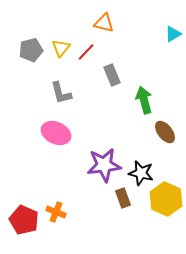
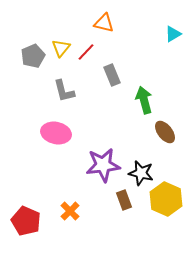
gray pentagon: moved 2 px right, 6 px down; rotated 10 degrees counterclockwise
gray L-shape: moved 3 px right, 2 px up
pink ellipse: rotated 12 degrees counterclockwise
purple star: moved 1 px left
brown rectangle: moved 1 px right, 2 px down
orange cross: moved 14 px right, 1 px up; rotated 24 degrees clockwise
red pentagon: moved 2 px right, 1 px down
